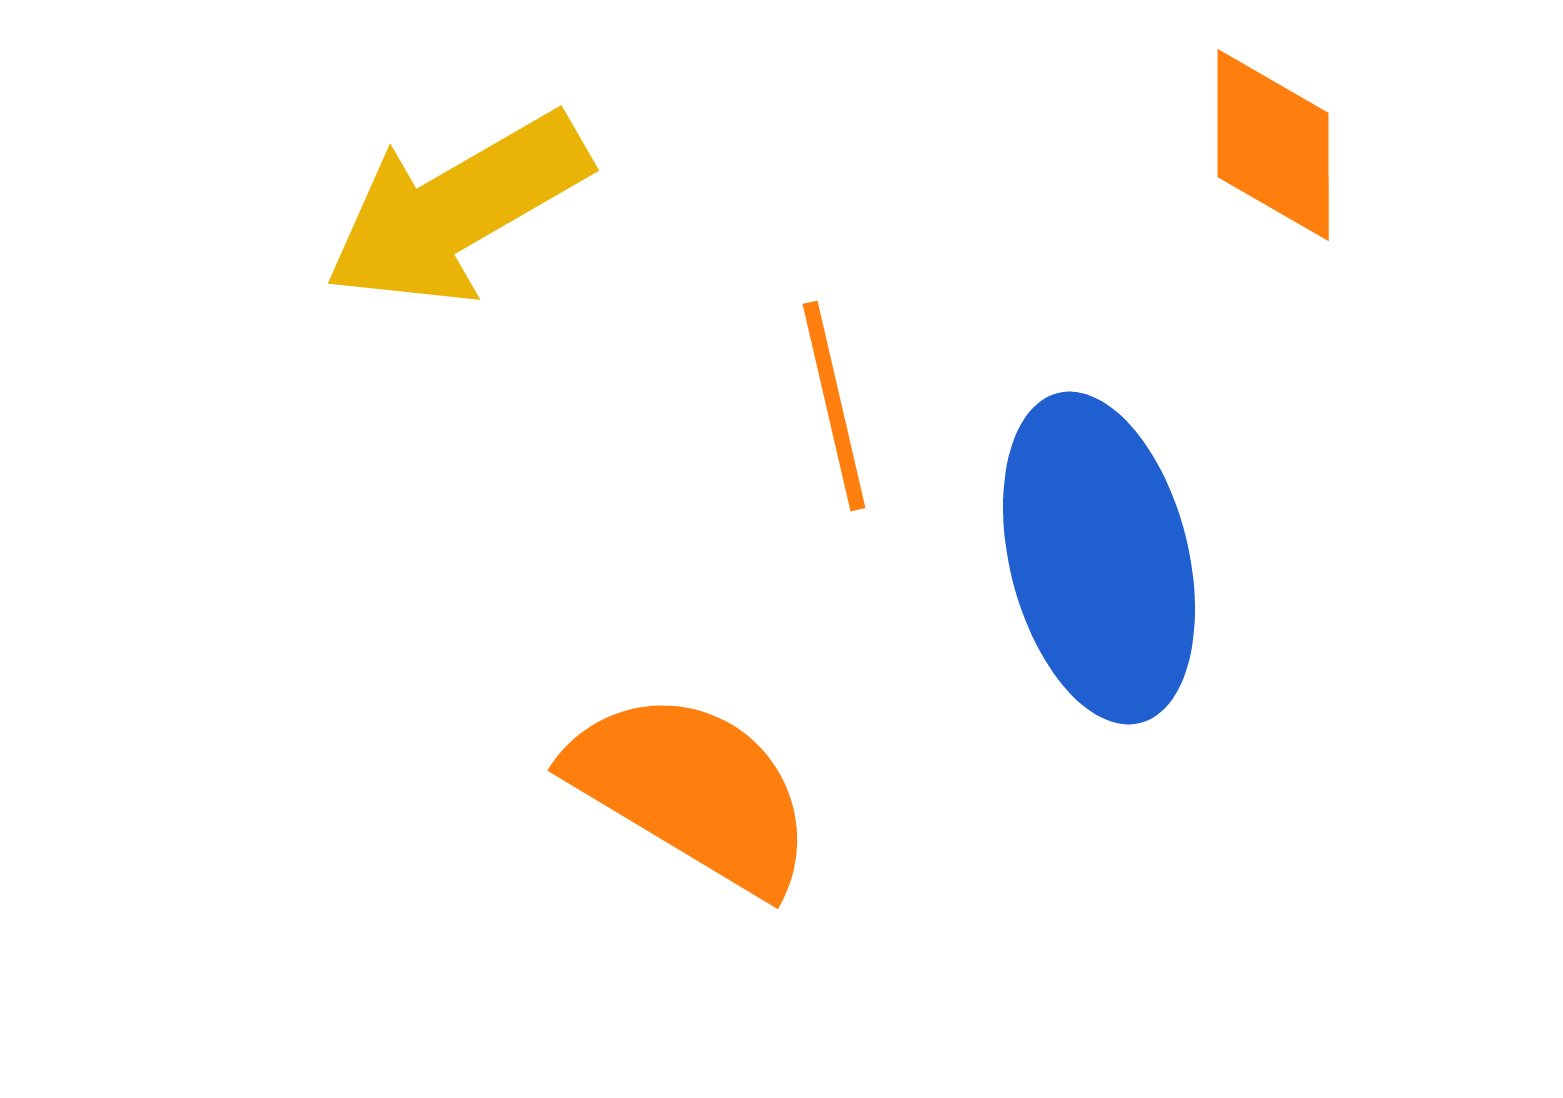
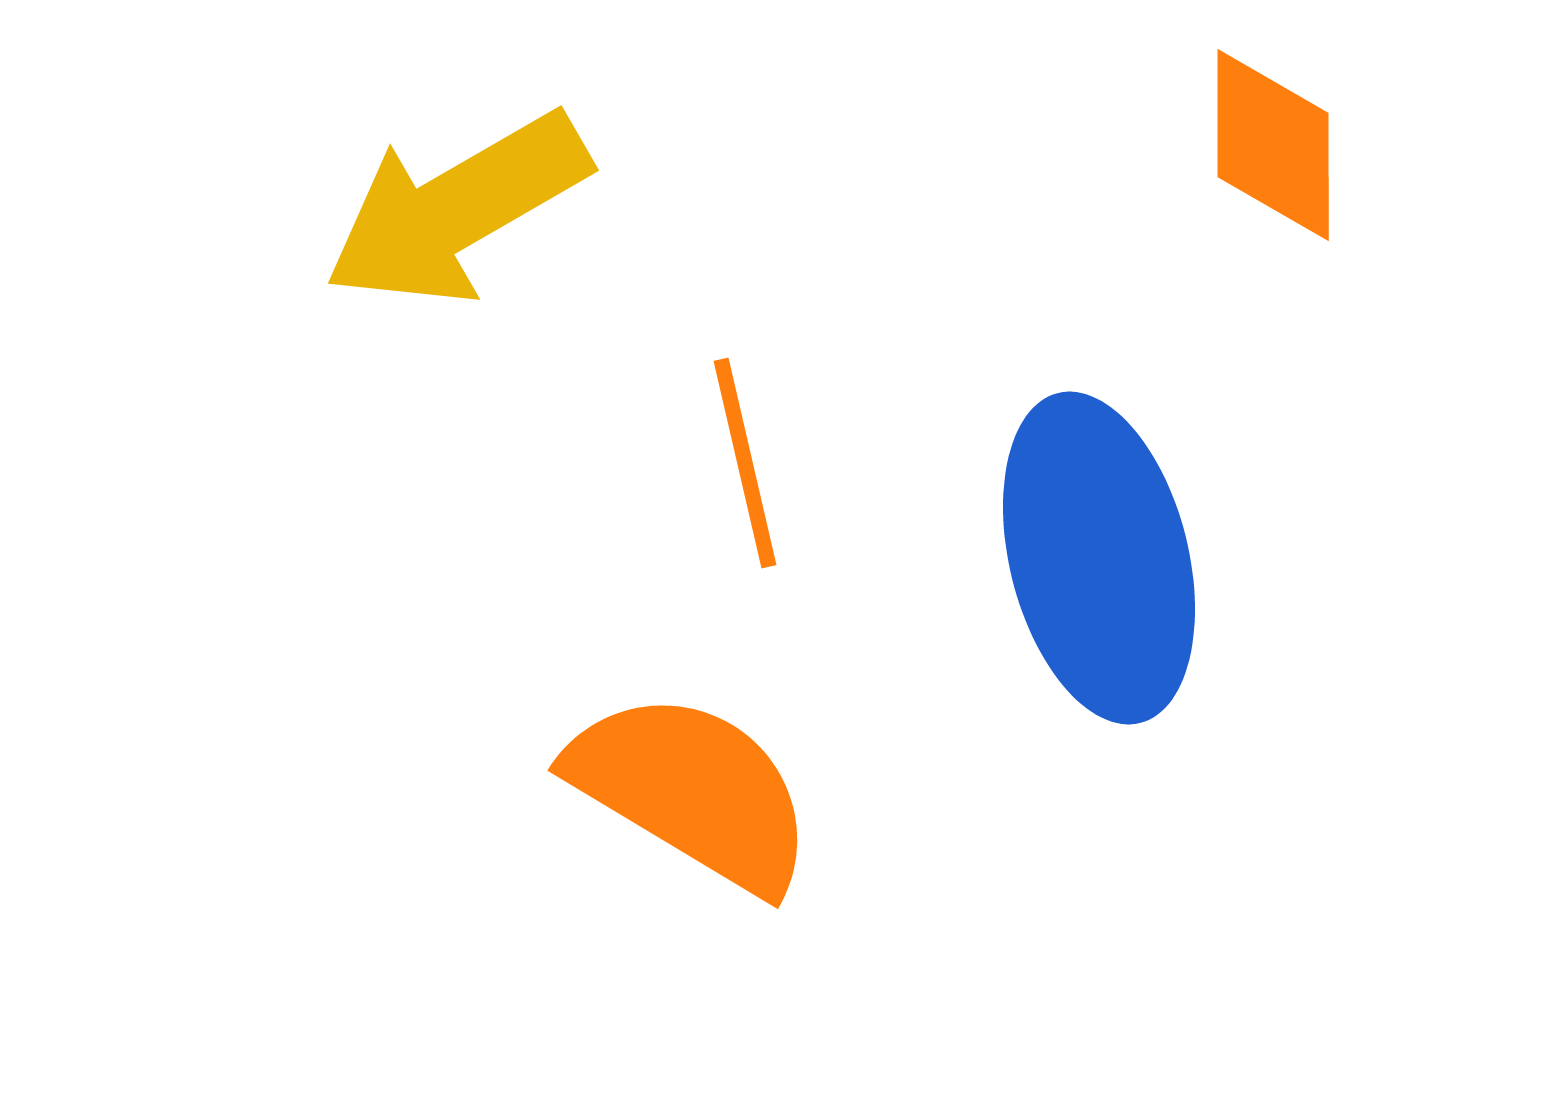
orange line: moved 89 px left, 57 px down
